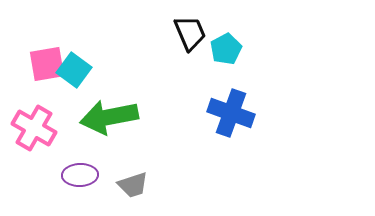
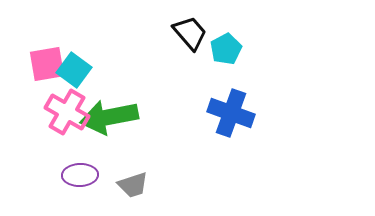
black trapezoid: rotated 18 degrees counterclockwise
pink cross: moved 33 px right, 16 px up
